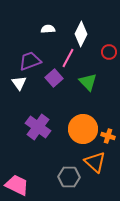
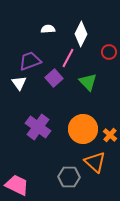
orange cross: moved 2 px right, 1 px up; rotated 24 degrees clockwise
